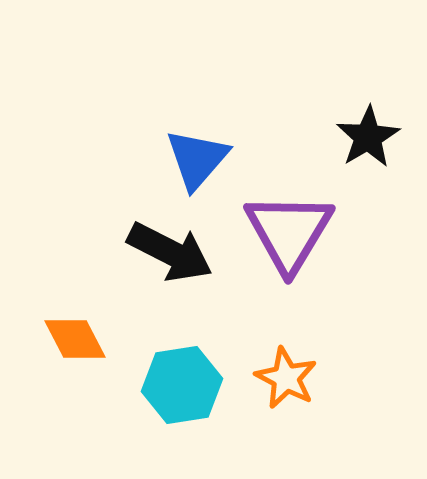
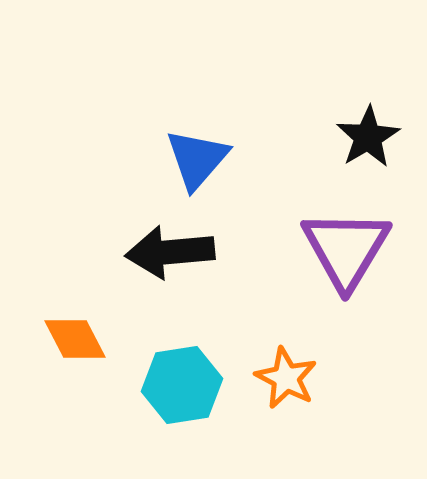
purple triangle: moved 57 px right, 17 px down
black arrow: rotated 148 degrees clockwise
